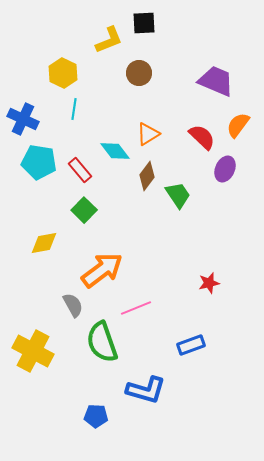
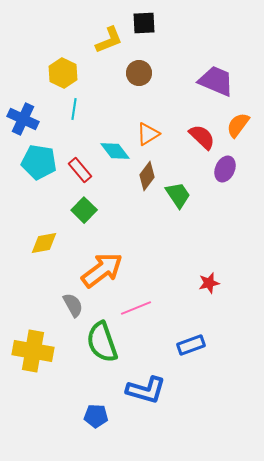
yellow cross: rotated 18 degrees counterclockwise
